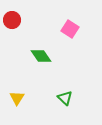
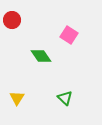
pink square: moved 1 px left, 6 px down
